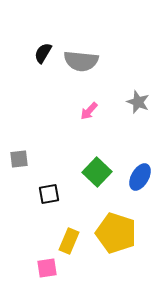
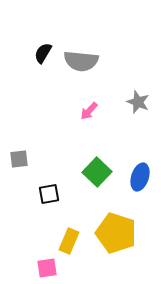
blue ellipse: rotated 12 degrees counterclockwise
